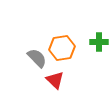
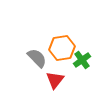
green cross: moved 17 px left, 18 px down; rotated 36 degrees counterclockwise
red triangle: rotated 24 degrees clockwise
